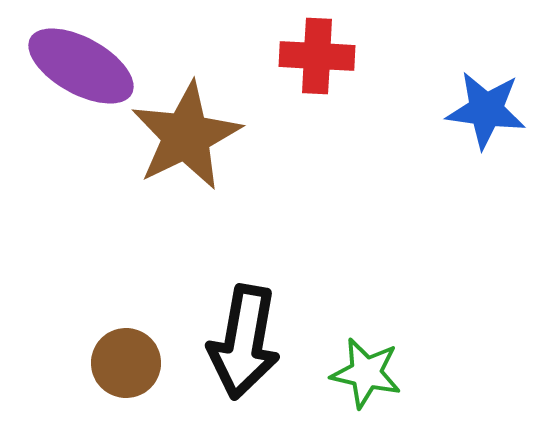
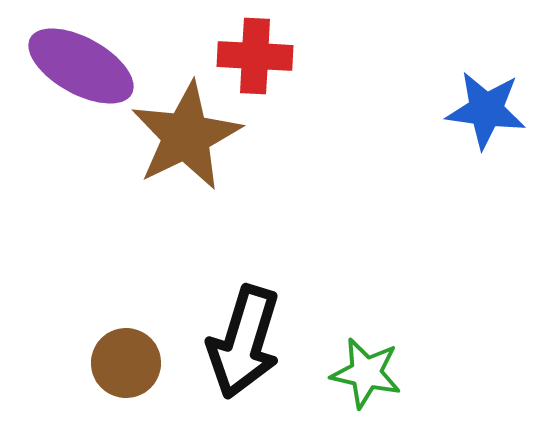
red cross: moved 62 px left
black arrow: rotated 7 degrees clockwise
